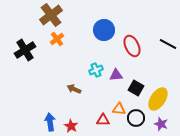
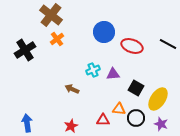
brown cross: rotated 15 degrees counterclockwise
blue circle: moved 2 px down
red ellipse: rotated 45 degrees counterclockwise
cyan cross: moved 3 px left
purple triangle: moved 3 px left, 1 px up
brown arrow: moved 2 px left
blue arrow: moved 23 px left, 1 px down
red star: rotated 16 degrees clockwise
